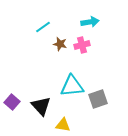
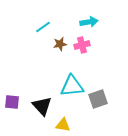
cyan arrow: moved 1 px left
brown star: rotated 24 degrees counterclockwise
purple square: rotated 35 degrees counterclockwise
black triangle: moved 1 px right
